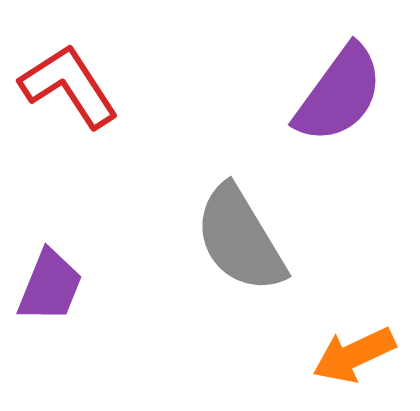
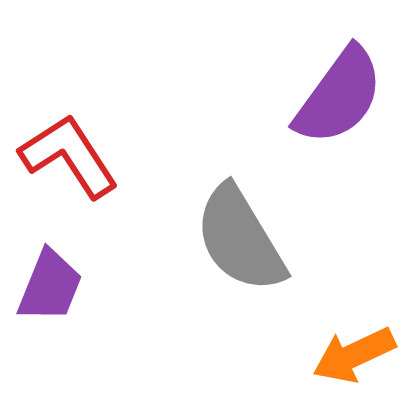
red L-shape: moved 70 px down
purple semicircle: moved 2 px down
